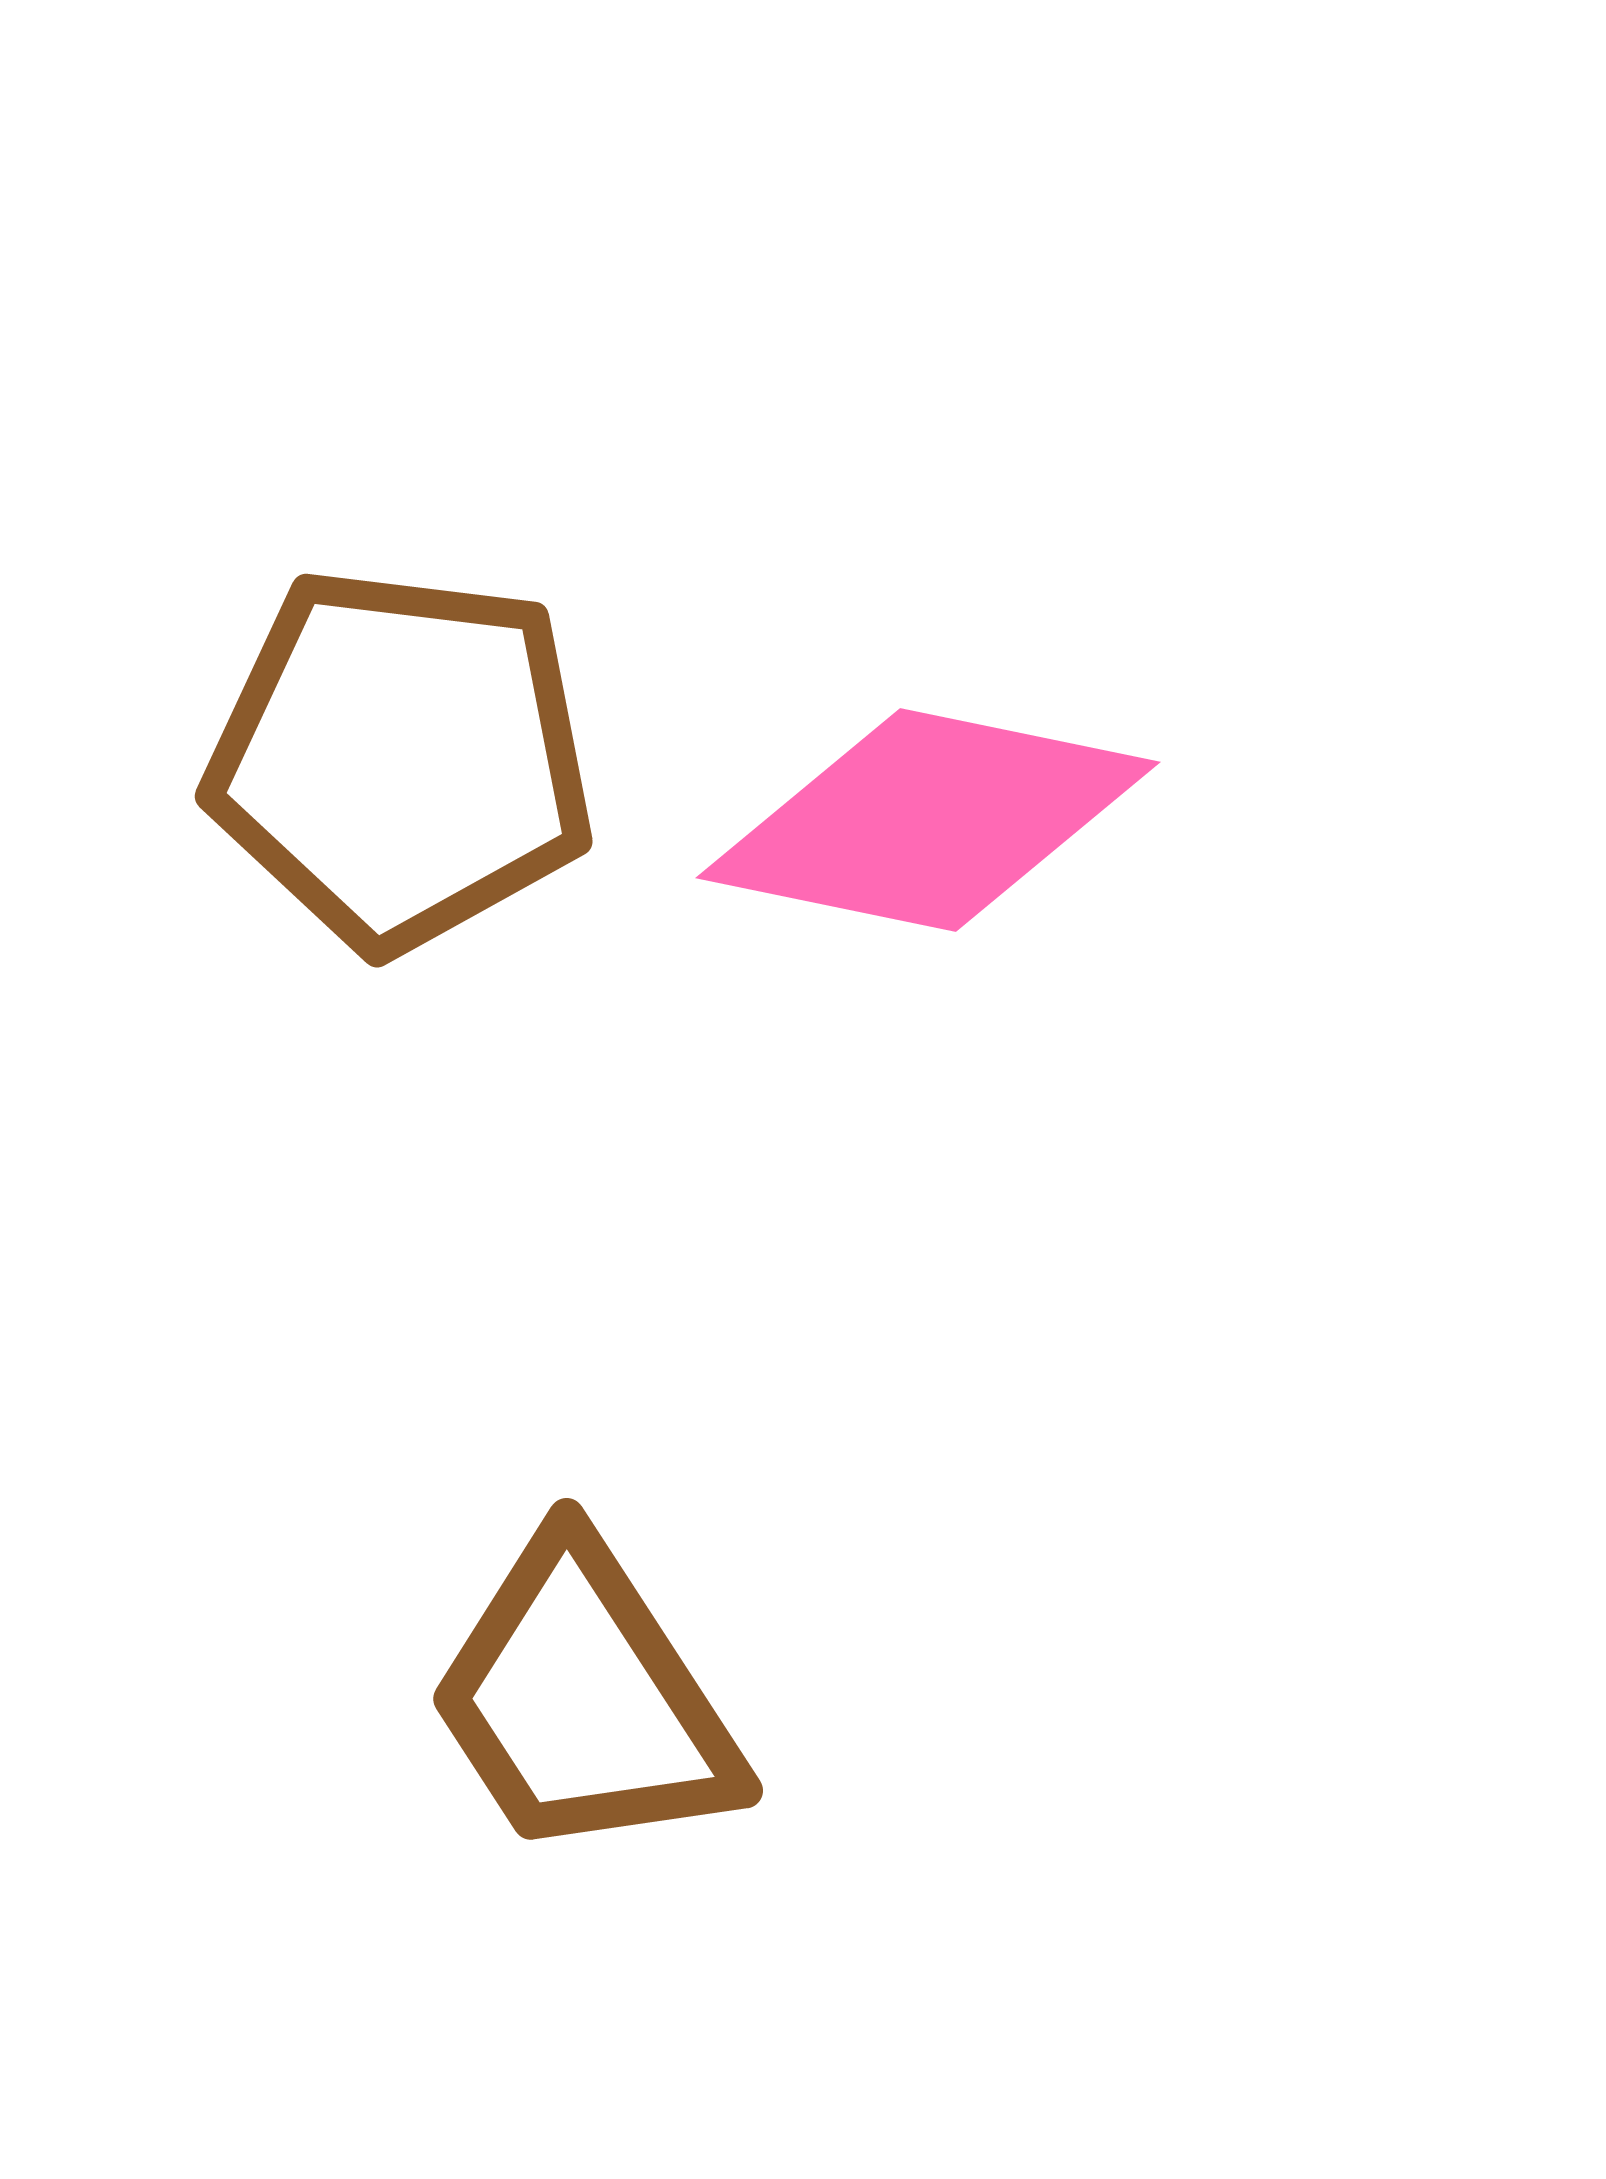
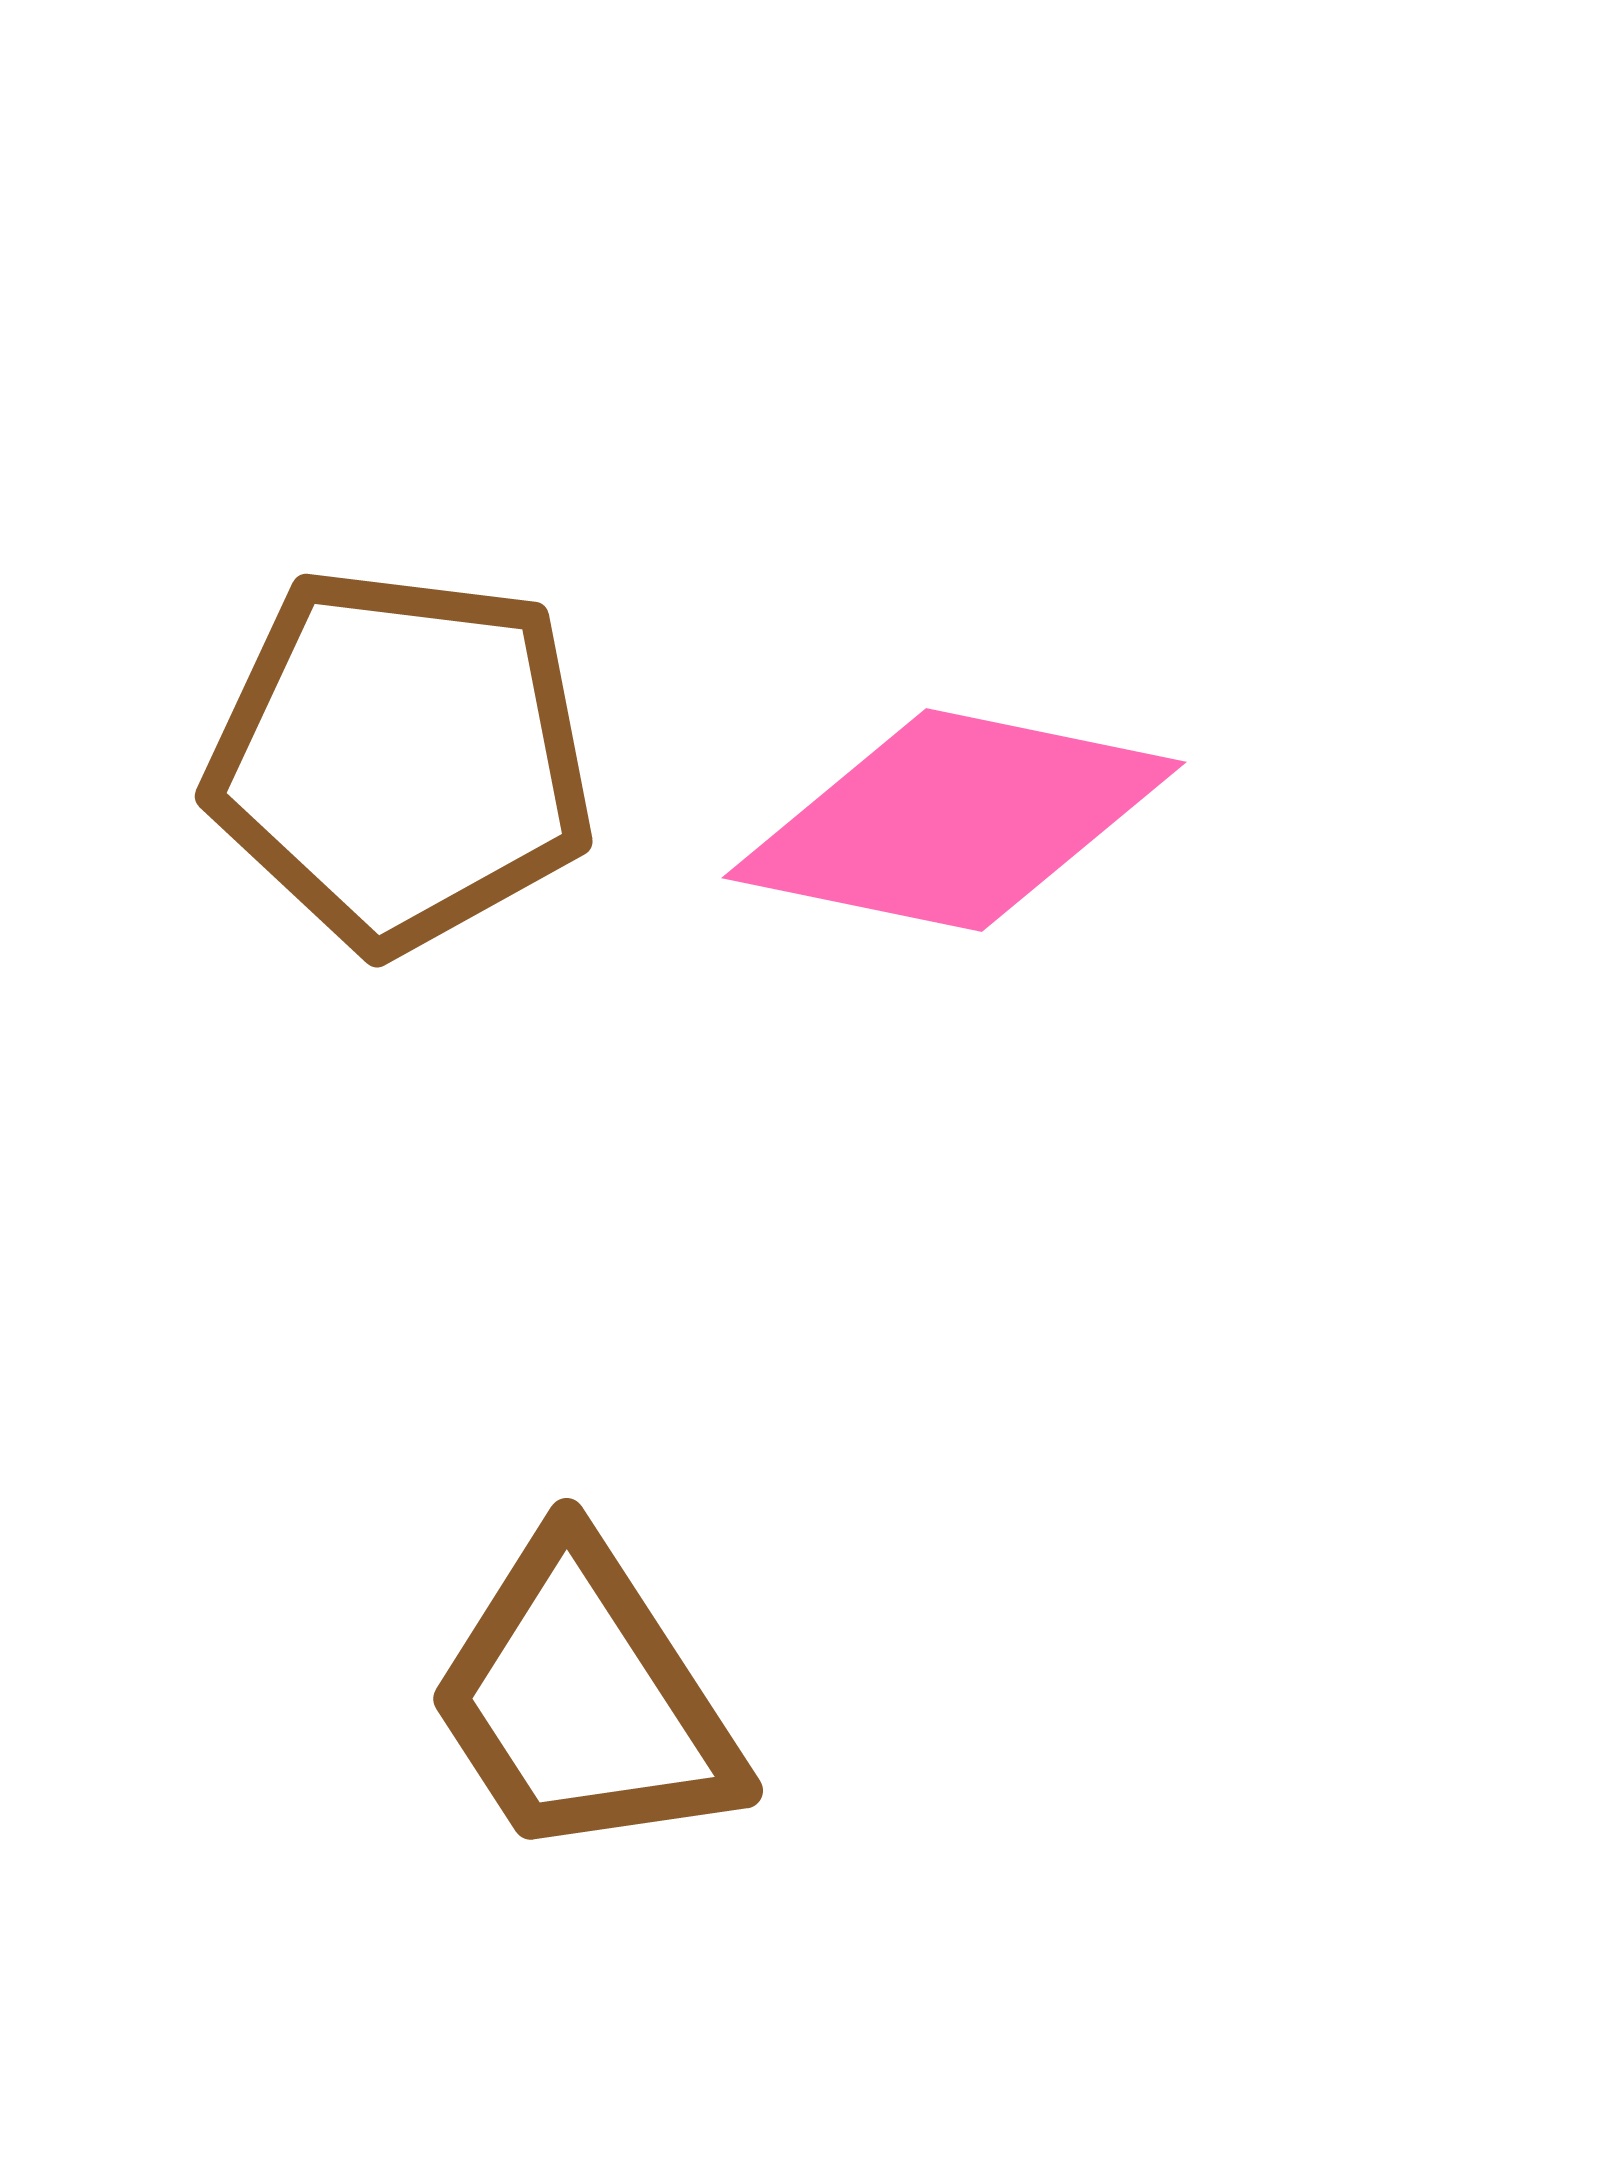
pink diamond: moved 26 px right
